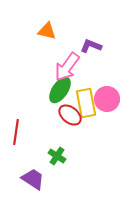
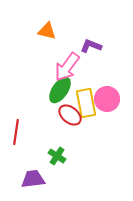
purple trapezoid: rotated 40 degrees counterclockwise
